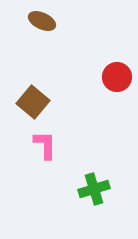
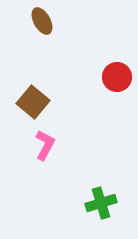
brown ellipse: rotated 36 degrees clockwise
pink L-shape: rotated 28 degrees clockwise
green cross: moved 7 px right, 14 px down
